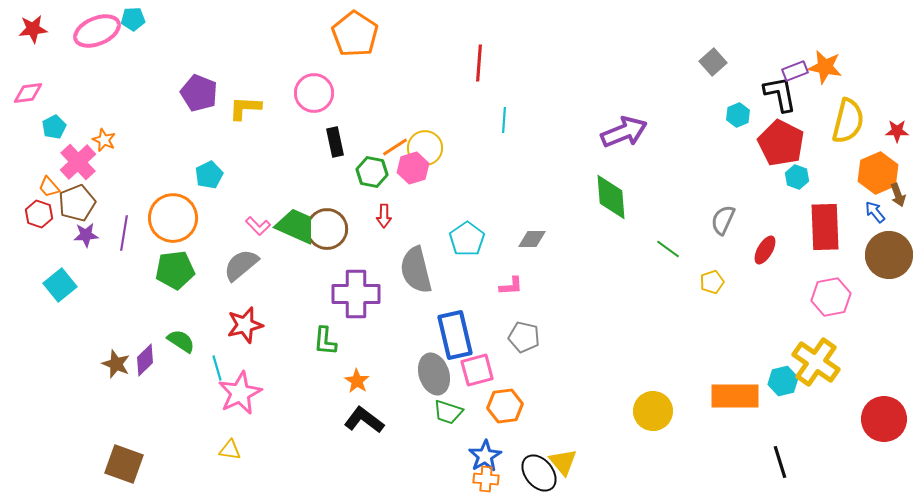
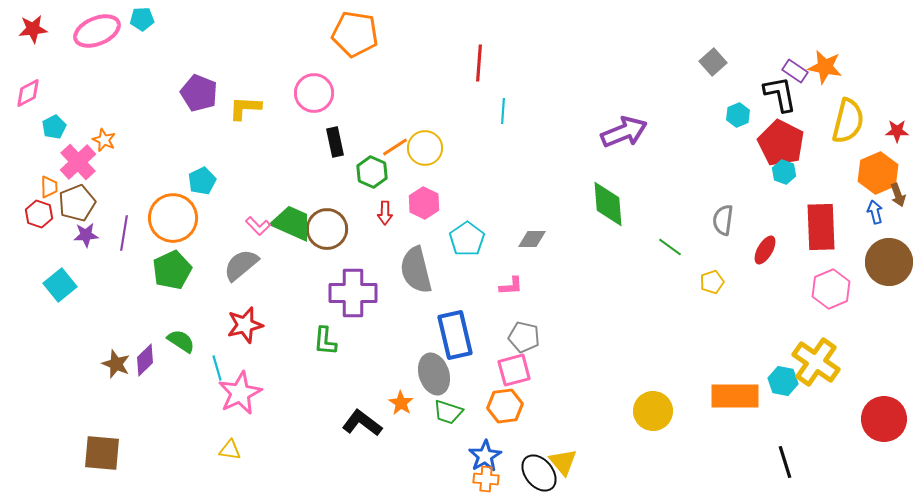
cyan pentagon at (133, 19): moved 9 px right
orange pentagon at (355, 34): rotated 24 degrees counterclockwise
purple rectangle at (795, 71): rotated 55 degrees clockwise
pink diamond at (28, 93): rotated 20 degrees counterclockwise
cyan line at (504, 120): moved 1 px left, 9 px up
pink hexagon at (413, 168): moved 11 px right, 35 px down; rotated 16 degrees counterclockwise
green hexagon at (372, 172): rotated 12 degrees clockwise
cyan pentagon at (209, 175): moved 7 px left, 6 px down
cyan hexagon at (797, 177): moved 13 px left, 5 px up
orange trapezoid at (49, 187): rotated 140 degrees counterclockwise
green diamond at (611, 197): moved 3 px left, 7 px down
blue arrow at (875, 212): rotated 25 degrees clockwise
red arrow at (384, 216): moved 1 px right, 3 px up
gray semicircle at (723, 220): rotated 16 degrees counterclockwise
green trapezoid at (296, 226): moved 4 px left, 3 px up
red rectangle at (825, 227): moved 4 px left
green line at (668, 249): moved 2 px right, 2 px up
brown circle at (889, 255): moved 7 px down
green pentagon at (175, 270): moved 3 px left; rotated 18 degrees counterclockwise
purple cross at (356, 294): moved 3 px left, 1 px up
pink hexagon at (831, 297): moved 8 px up; rotated 12 degrees counterclockwise
pink square at (477, 370): moved 37 px right
orange star at (357, 381): moved 44 px right, 22 px down
cyan hexagon at (783, 381): rotated 24 degrees clockwise
black L-shape at (364, 420): moved 2 px left, 3 px down
black line at (780, 462): moved 5 px right
brown square at (124, 464): moved 22 px left, 11 px up; rotated 15 degrees counterclockwise
